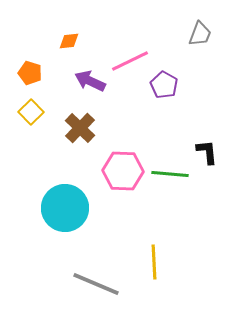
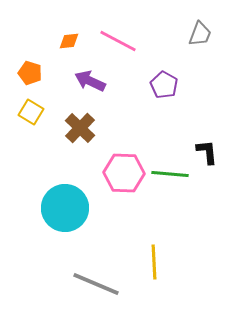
pink line: moved 12 px left, 20 px up; rotated 54 degrees clockwise
yellow square: rotated 15 degrees counterclockwise
pink hexagon: moved 1 px right, 2 px down
